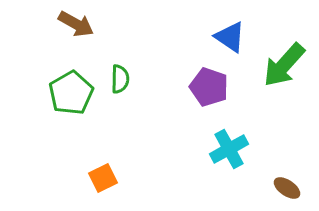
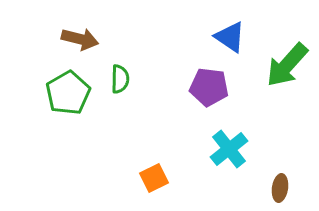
brown arrow: moved 4 px right, 15 px down; rotated 15 degrees counterclockwise
green arrow: moved 3 px right
purple pentagon: rotated 12 degrees counterclockwise
green pentagon: moved 3 px left
cyan cross: rotated 9 degrees counterclockwise
orange square: moved 51 px right
brown ellipse: moved 7 px left; rotated 64 degrees clockwise
